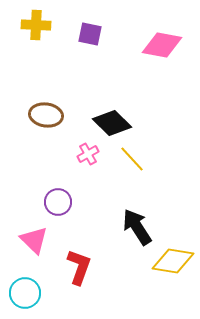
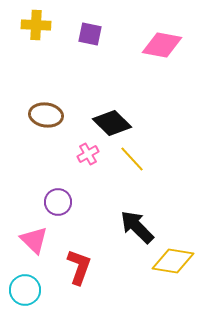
black arrow: rotated 12 degrees counterclockwise
cyan circle: moved 3 px up
